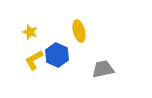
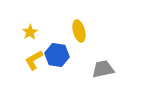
yellow star: rotated 21 degrees clockwise
blue hexagon: rotated 15 degrees counterclockwise
